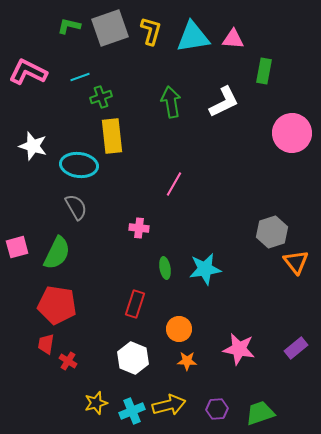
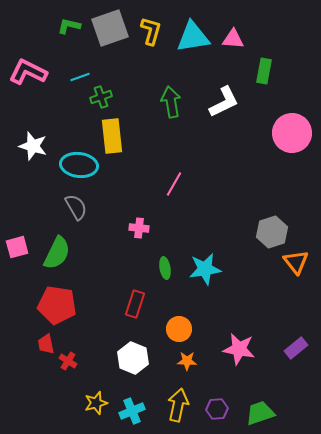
red trapezoid: rotated 20 degrees counterclockwise
yellow arrow: moved 9 px right; rotated 64 degrees counterclockwise
